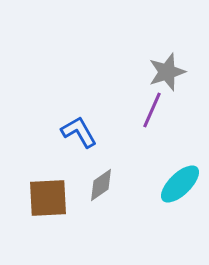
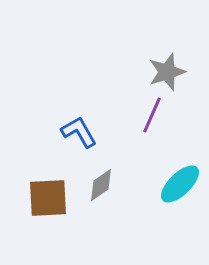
purple line: moved 5 px down
